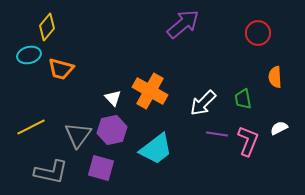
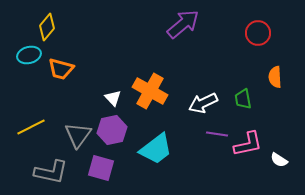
white arrow: rotated 20 degrees clockwise
white semicircle: moved 32 px down; rotated 120 degrees counterclockwise
pink L-shape: moved 3 px down; rotated 56 degrees clockwise
